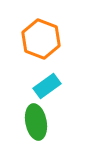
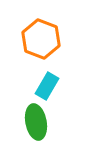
cyan rectangle: rotated 24 degrees counterclockwise
